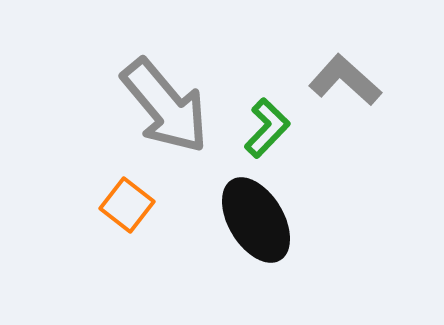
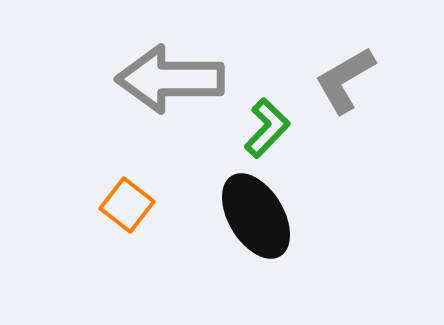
gray L-shape: rotated 72 degrees counterclockwise
gray arrow: moved 5 px right, 27 px up; rotated 130 degrees clockwise
black ellipse: moved 4 px up
